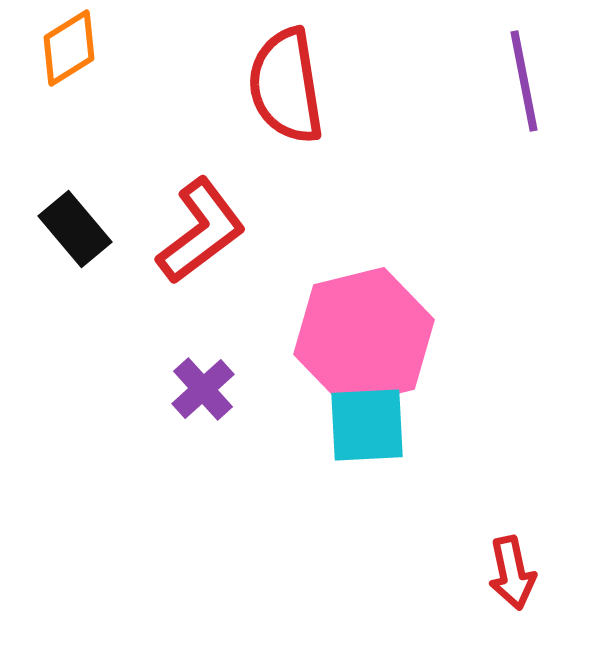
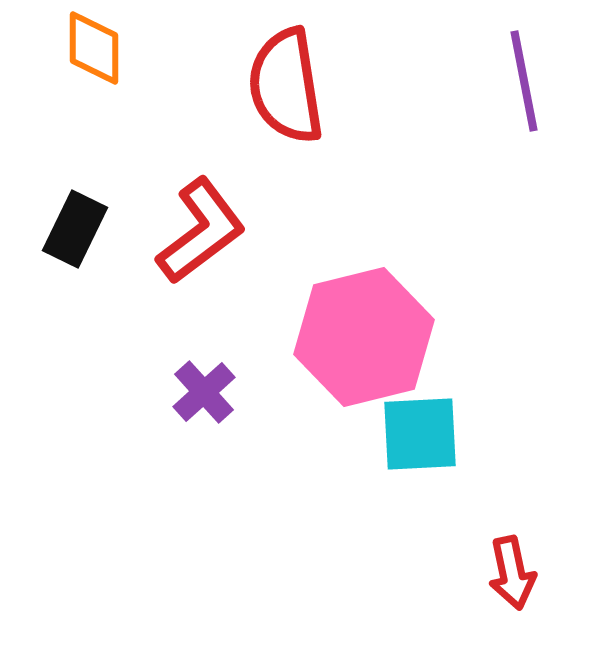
orange diamond: moved 25 px right; rotated 58 degrees counterclockwise
black rectangle: rotated 66 degrees clockwise
purple cross: moved 1 px right, 3 px down
cyan square: moved 53 px right, 9 px down
